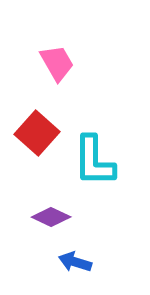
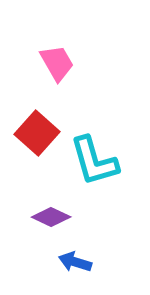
cyan L-shape: rotated 16 degrees counterclockwise
